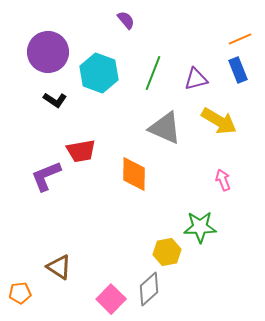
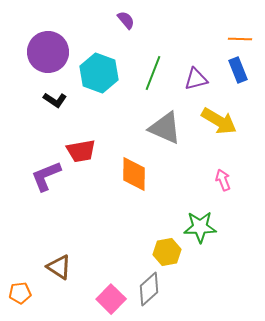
orange line: rotated 25 degrees clockwise
